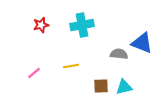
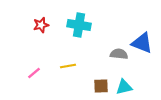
cyan cross: moved 3 px left; rotated 20 degrees clockwise
yellow line: moved 3 px left
